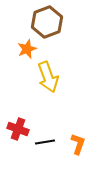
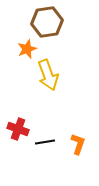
brown hexagon: rotated 12 degrees clockwise
yellow arrow: moved 2 px up
